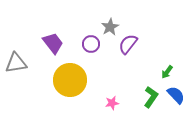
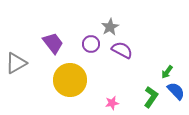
purple semicircle: moved 6 px left, 6 px down; rotated 80 degrees clockwise
gray triangle: rotated 20 degrees counterclockwise
blue semicircle: moved 4 px up
